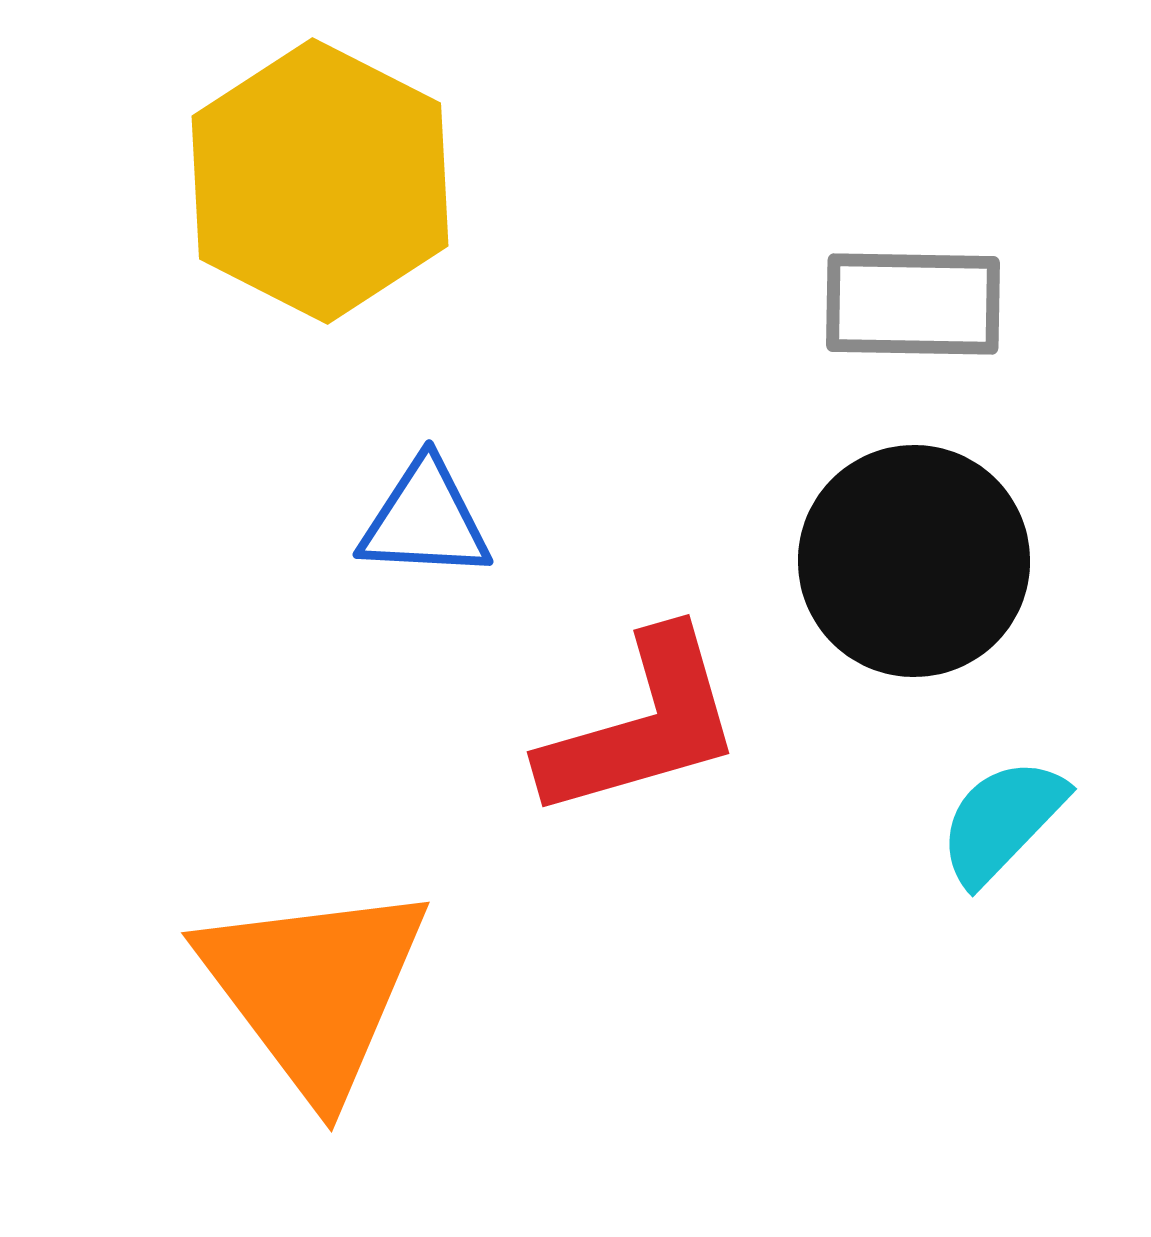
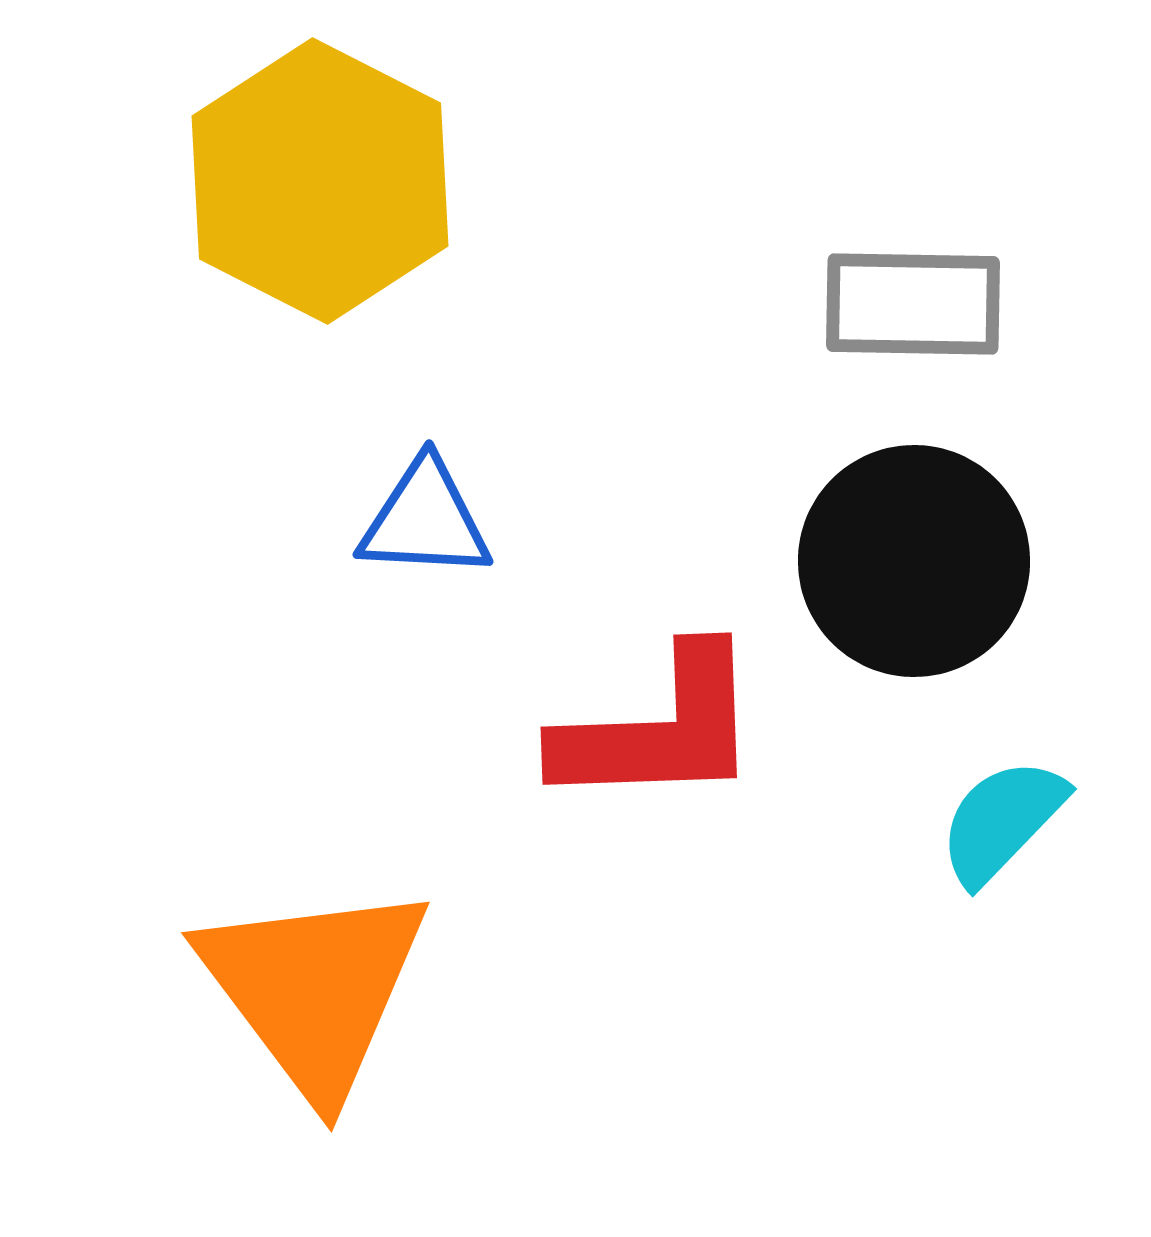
red L-shape: moved 17 px right, 4 px down; rotated 14 degrees clockwise
